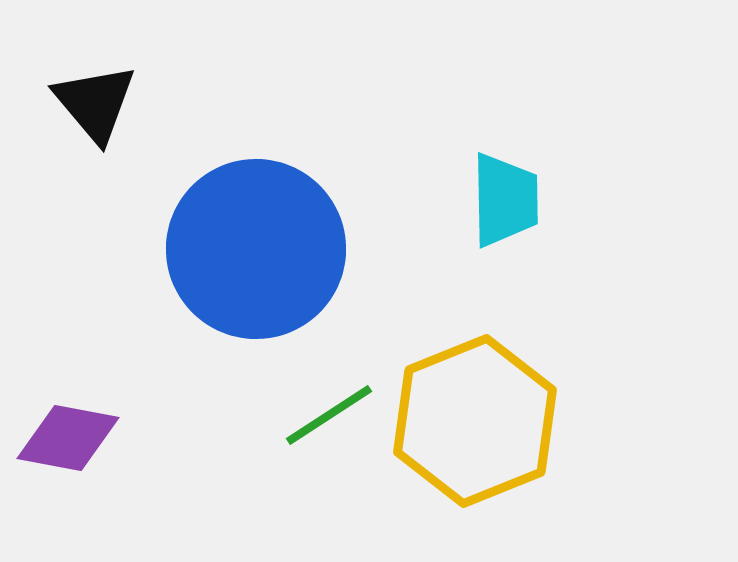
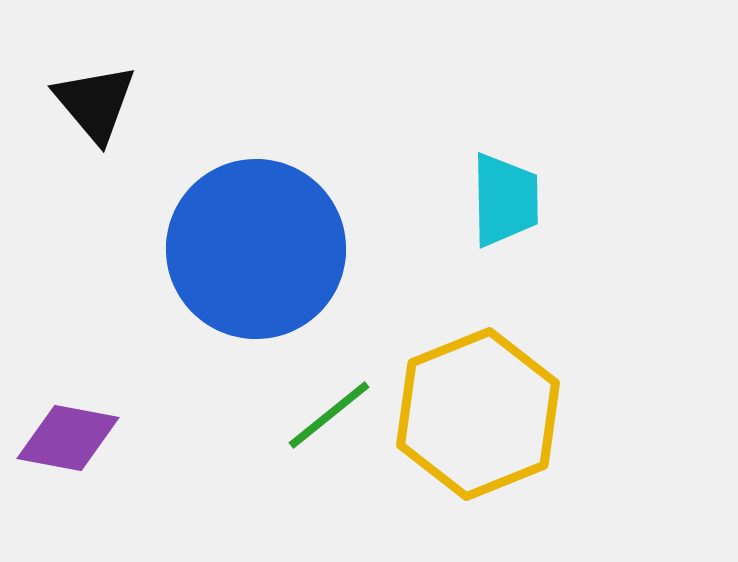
green line: rotated 6 degrees counterclockwise
yellow hexagon: moved 3 px right, 7 px up
